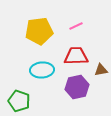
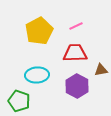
yellow pentagon: rotated 20 degrees counterclockwise
red trapezoid: moved 1 px left, 3 px up
cyan ellipse: moved 5 px left, 5 px down
purple hexagon: moved 1 px up; rotated 20 degrees counterclockwise
